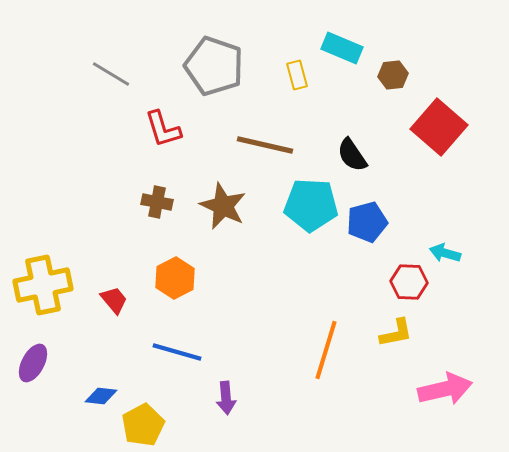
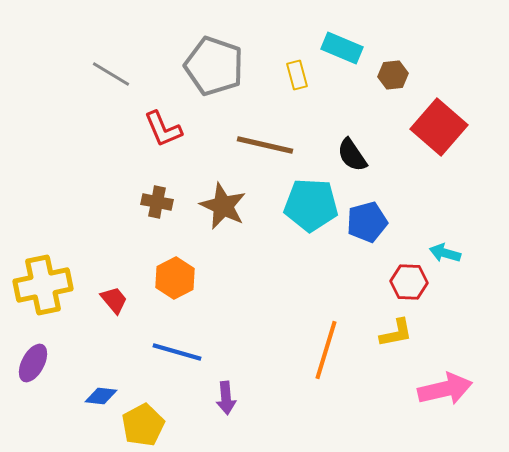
red L-shape: rotated 6 degrees counterclockwise
